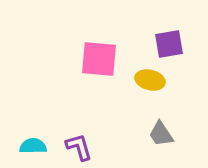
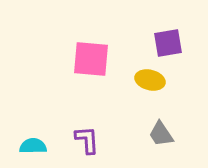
purple square: moved 1 px left, 1 px up
pink square: moved 8 px left
purple L-shape: moved 8 px right, 7 px up; rotated 12 degrees clockwise
